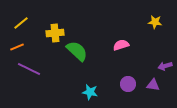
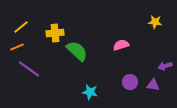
yellow line: moved 4 px down
purple line: rotated 10 degrees clockwise
purple circle: moved 2 px right, 2 px up
